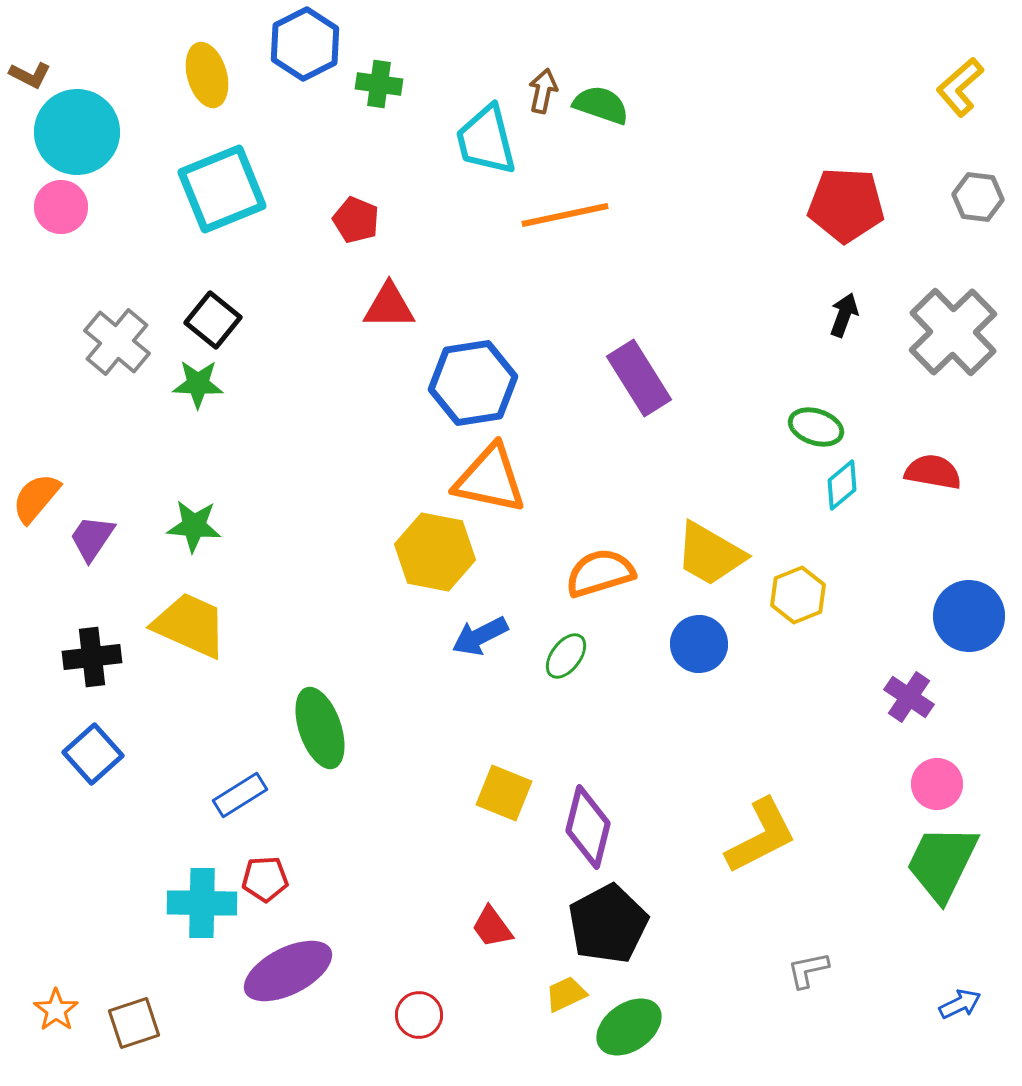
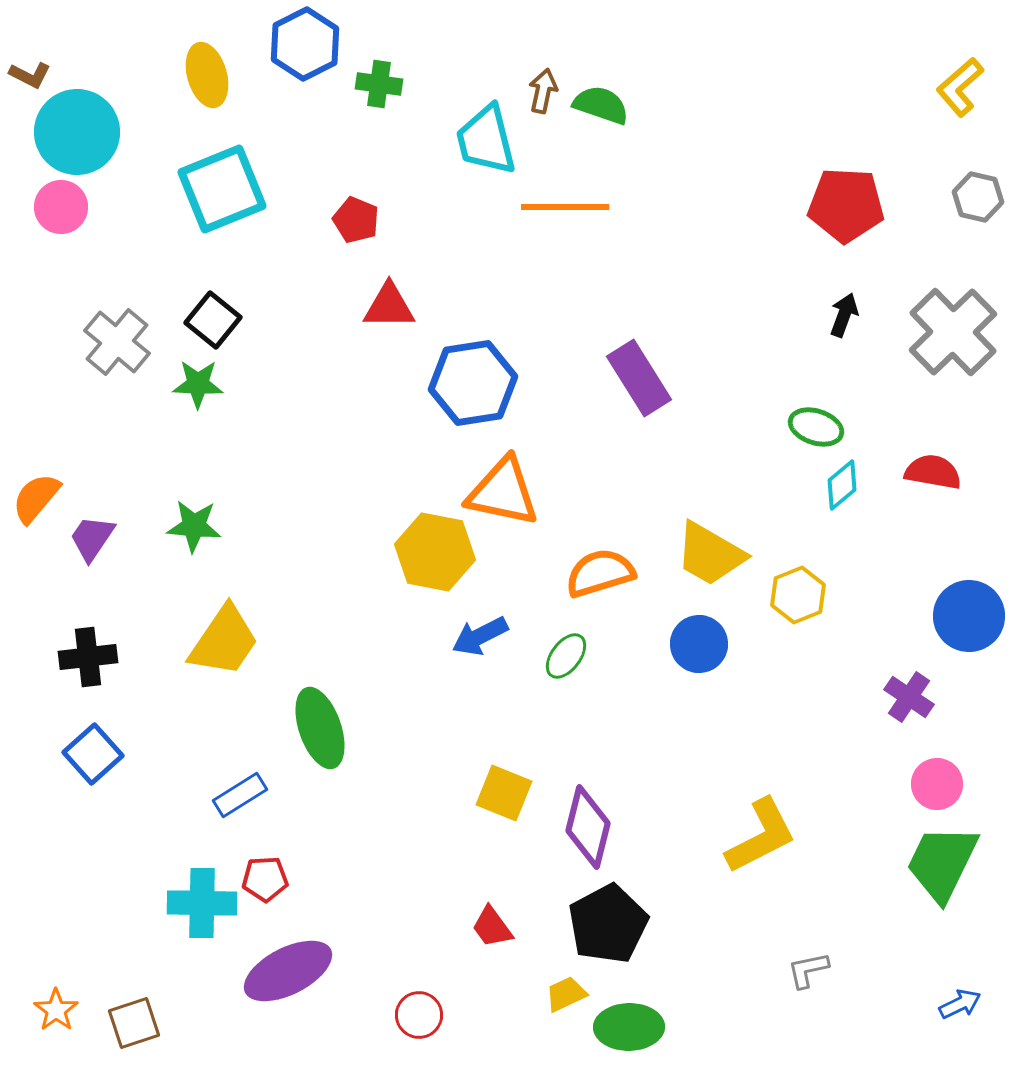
gray hexagon at (978, 197): rotated 6 degrees clockwise
orange line at (565, 215): moved 8 px up; rotated 12 degrees clockwise
orange triangle at (490, 479): moved 13 px right, 13 px down
yellow trapezoid at (190, 625): moved 34 px right, 16 px down; rotated 100 degrees clockwise
black cross at (92, 657): moved 4 px left
green ellipse at (629, 1027): rotated 34 degrees clockwise
